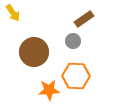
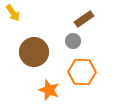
orange hexagon: moved 6 px right, 4 px up
orange star: rotated 25 degrees clockwise
